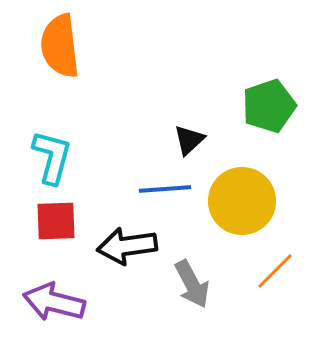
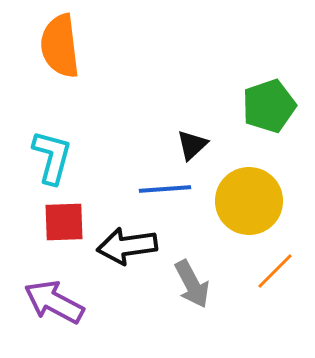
black triangle: moved 3 px right, 5 px down
yellow circle: moved 7 px right
red square: moved 8 px right, 1 px down
purple arrow: rotated 14 degrees clockwise
